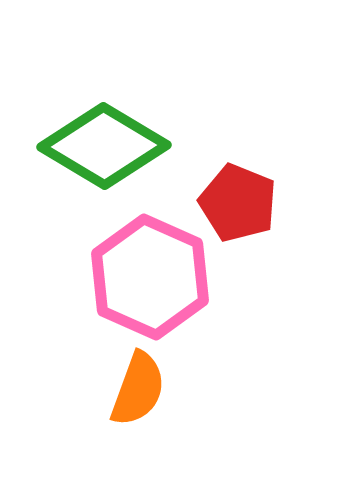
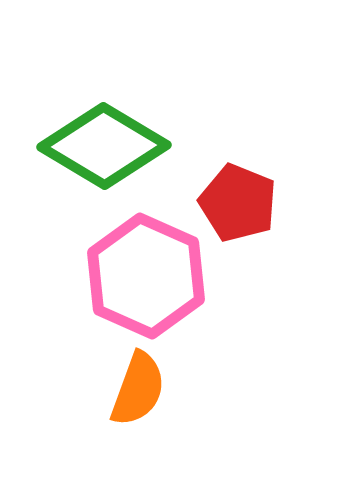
pink hexagon: moved 4 px left, 1 px up
